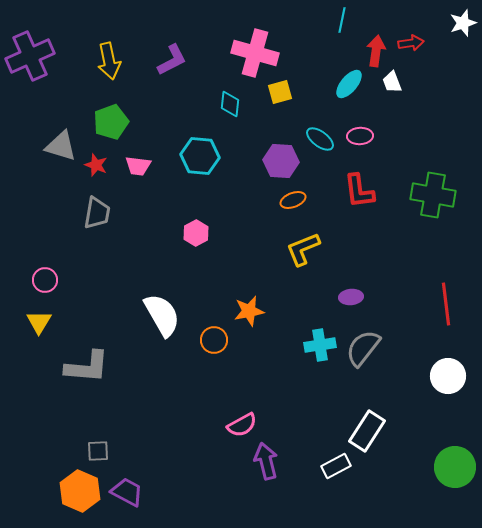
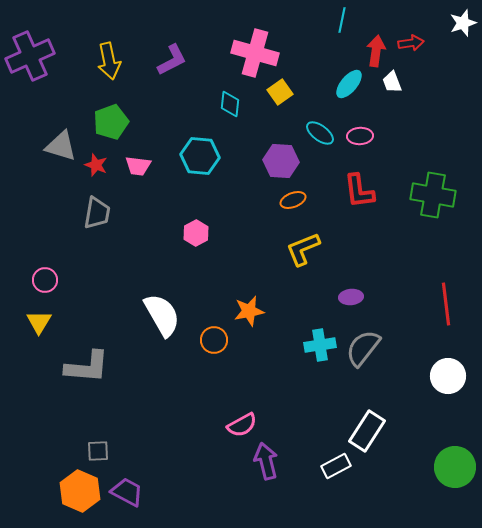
yellow square at (280, 92): rotated 20 degrees counterclockwise
cyan ellipse at (320, 139): moved 6 px up
